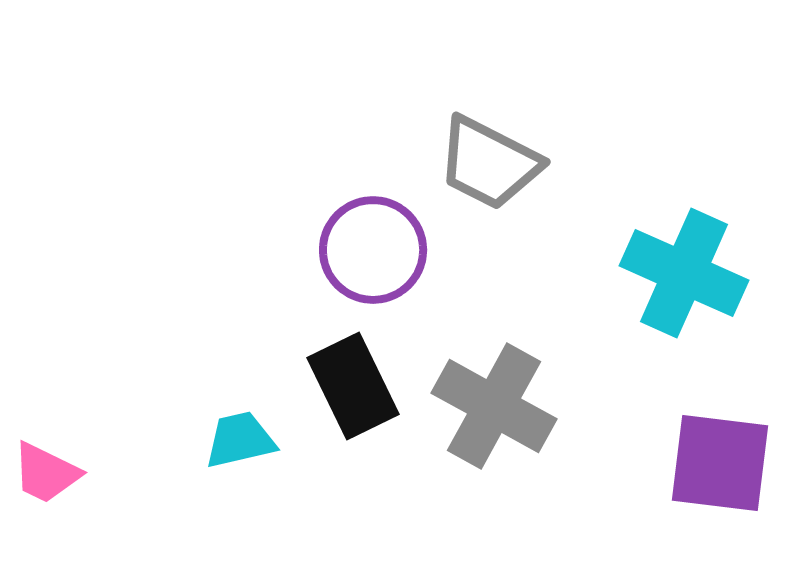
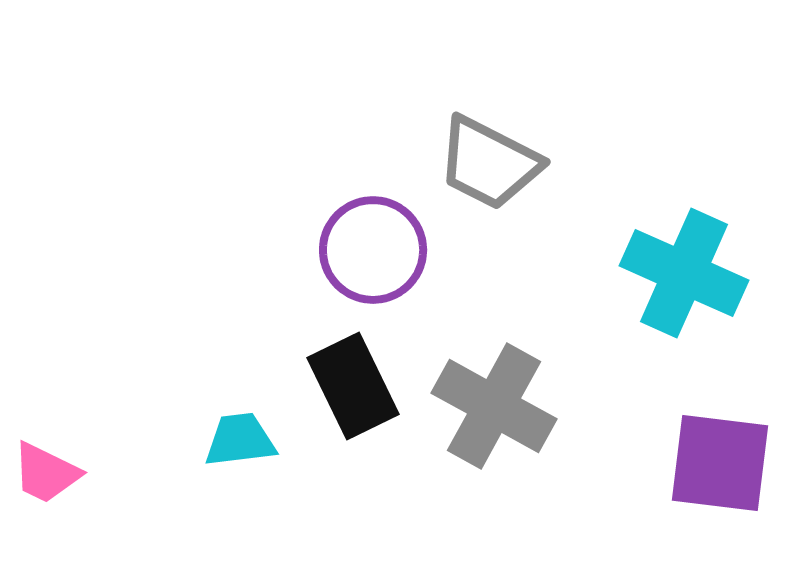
cyan trapezoid: rotated 6 degrees clockwise
